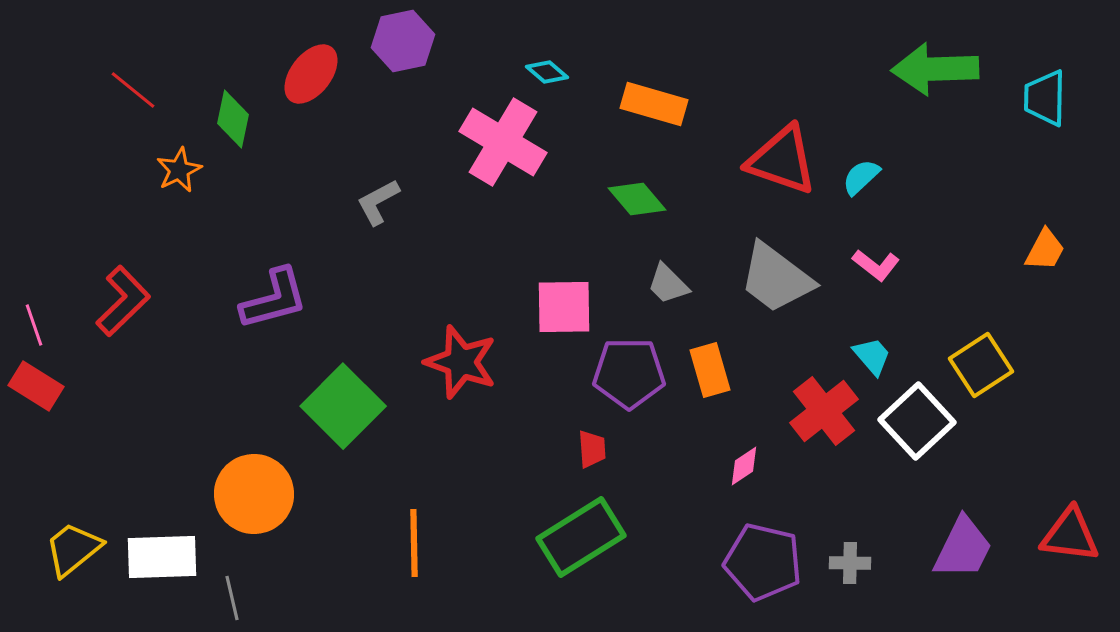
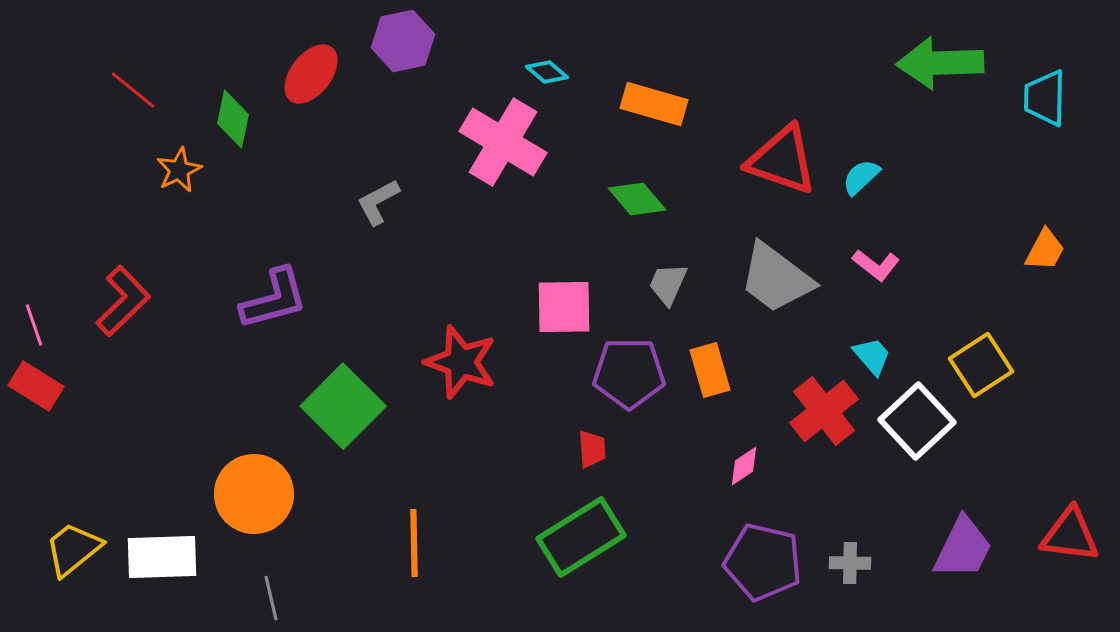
green arrow at (935, 69): moved 5 px right, 6 px up
gray trapezoid at (668, 284): rotated 69 degrees clockwise
gray line at (232, 598): moved 39 px right
